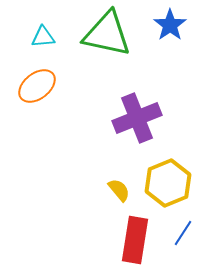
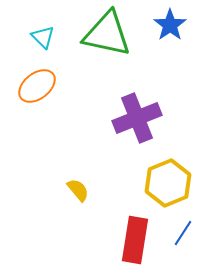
cyan triangle: rotated 50 degrees clockwise
yellow semicircle: moved 41 px left
